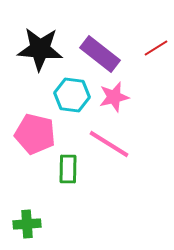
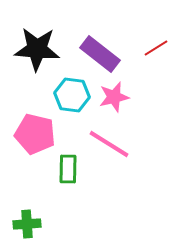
black star: moved 3 px left
